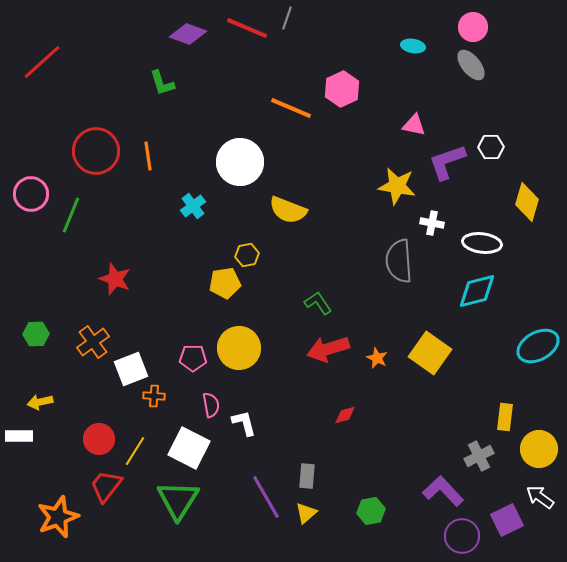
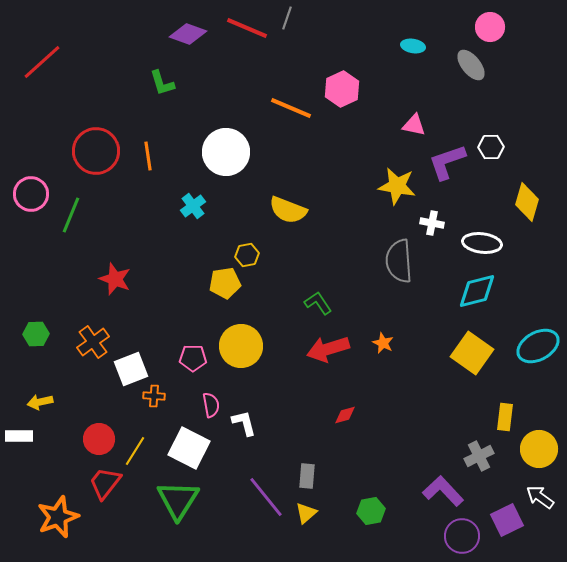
pink circle at (473, 27): moved 17 px right
white circle at (240, 162): moved 14 px left, 10 px up
yellow circle at (239, 348): moved 2 px right, 2 px up
yellow square at (430, 353): moved 42 px right
orange star at (377, 358): moved 6 px right, 15 px up
red trapezoid at (106, 486): moved 1 px left, 3 px up
purple line at (266, 497): rotated 9 degrees counterclockwise
